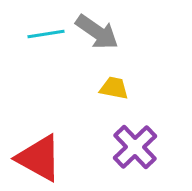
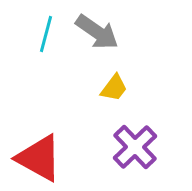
cyan line: rotated 66 degrees counterclockwise
yellow trapezoid: rotated 116 degrees clockwise
